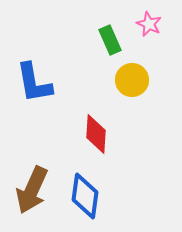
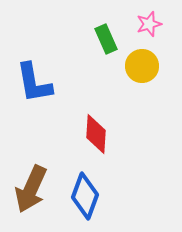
pink star: rotated 30 degrees clockwise
green rectangle: moved 4 px left, 1 px up
yellow circle: moved 10 px right, 14 px up
brown arrow: moved 1 px left, 1 px up
blue diamond: rotated 12 degrees clockwise
